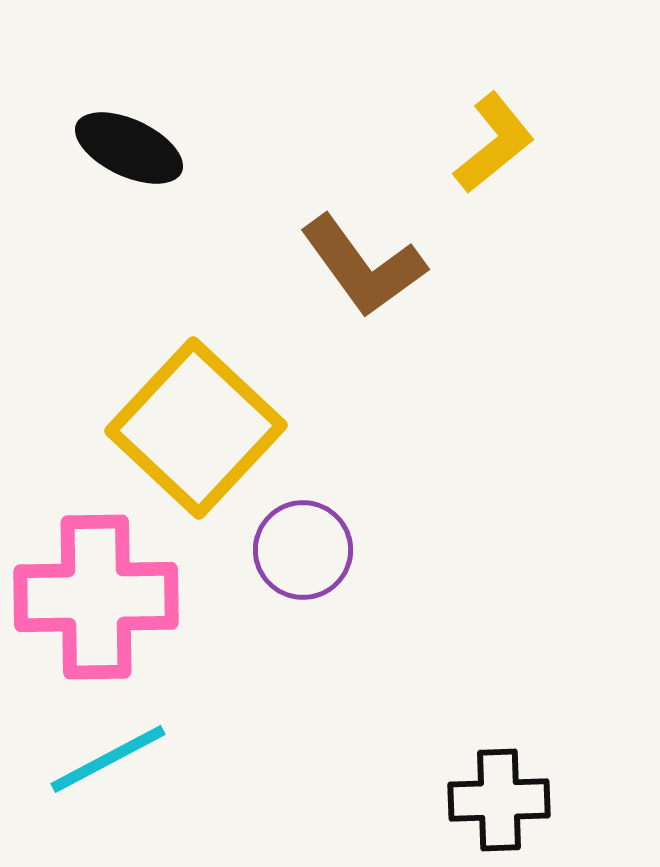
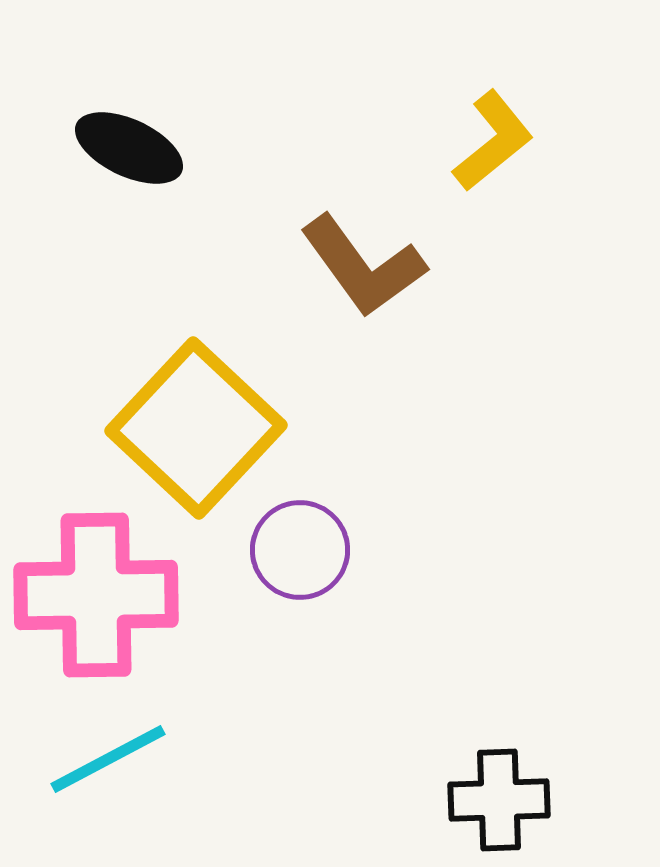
yellow L-shape: moved 1 px left, 2 px up
purple circle: moved 3 px left
pink cross: moved 2 px up
